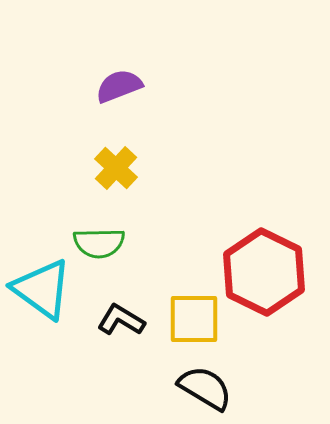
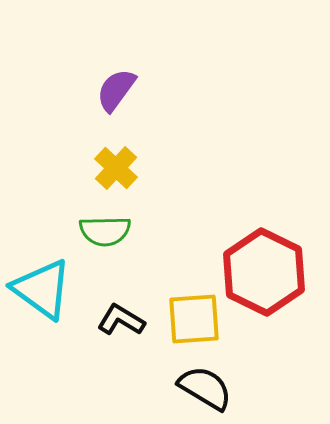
purple semicircle: moved 3 px left, 4 px down; rotated 33 degrees counterclockwise
green semicircle: moved 6 px right, 12 px up
yellow square: rotated 4 degrees counterclockwise
